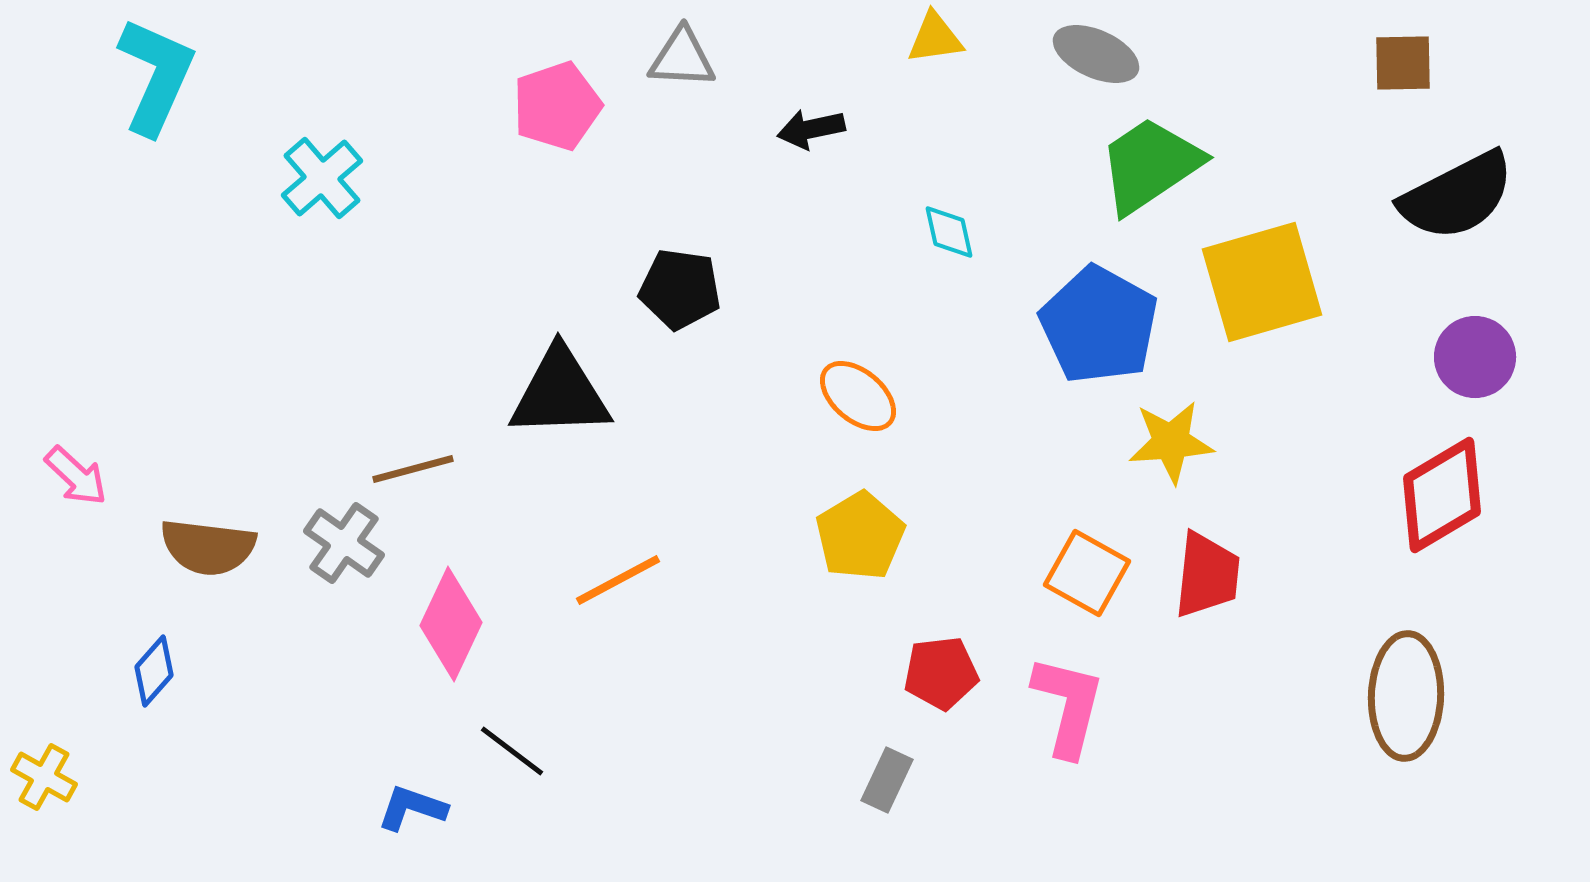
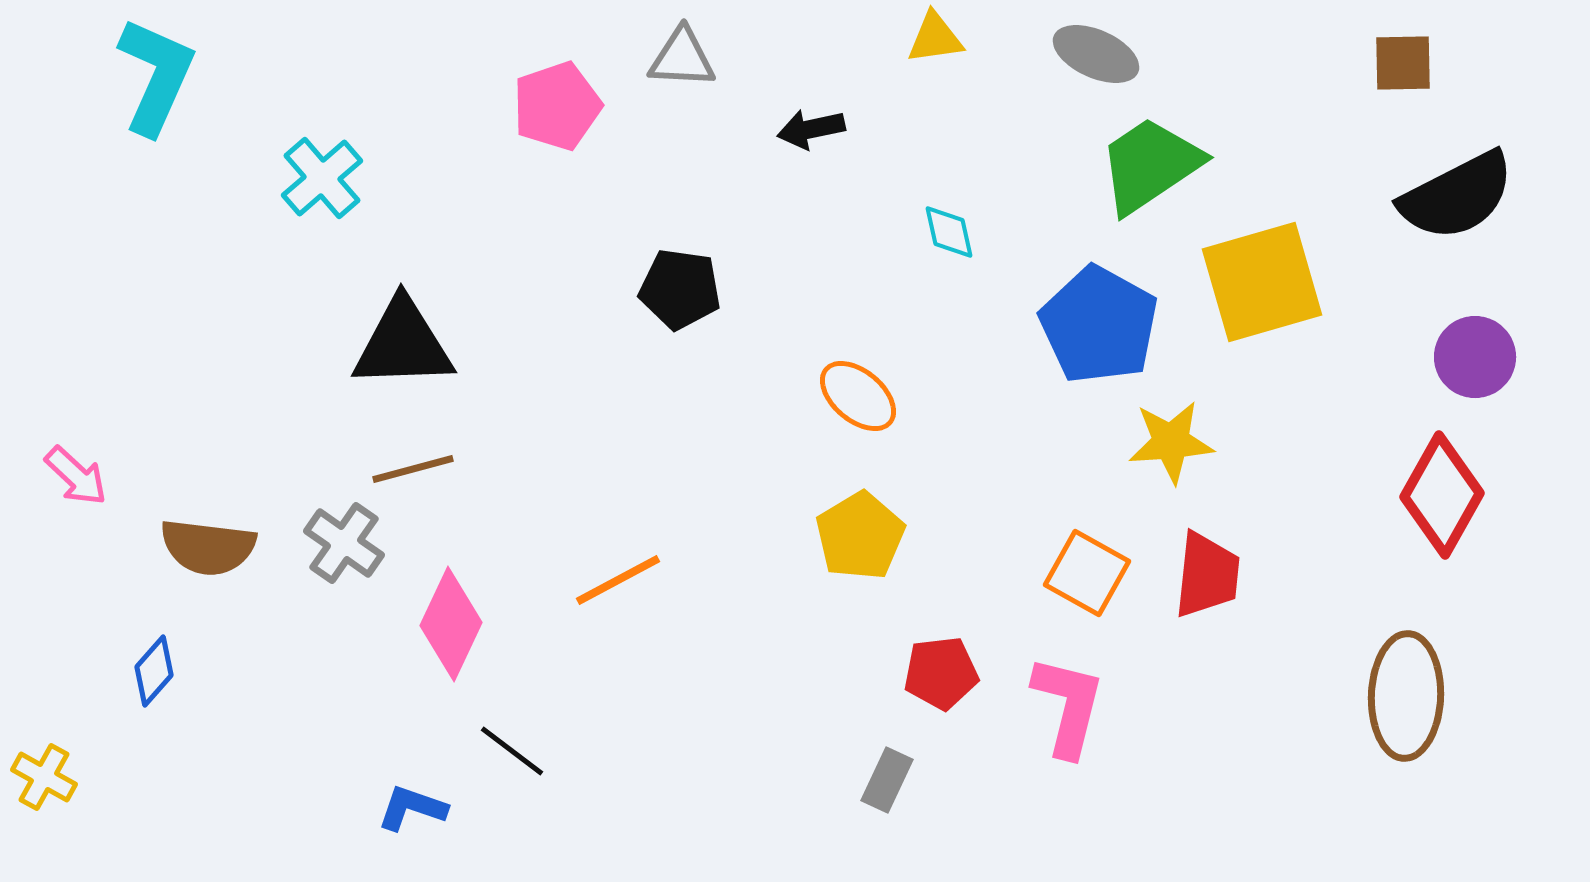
black triangle: moved 157 px left, 49 px up
red diamond: rotated 30 degrees counterclockwise
